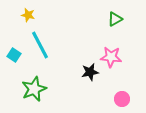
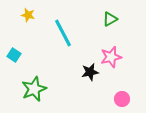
green triangle: moved 5 px left
cyan line: moved 23 px right, 12 px up
pink star: rotated 20 degrees counterclockwise
